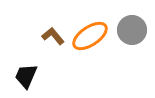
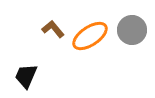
brown L-shape: moved 7 px up
